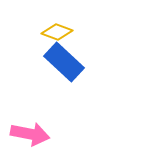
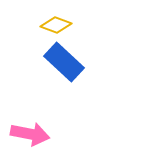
yellow diamond: moved 1 px left, 7 px up
